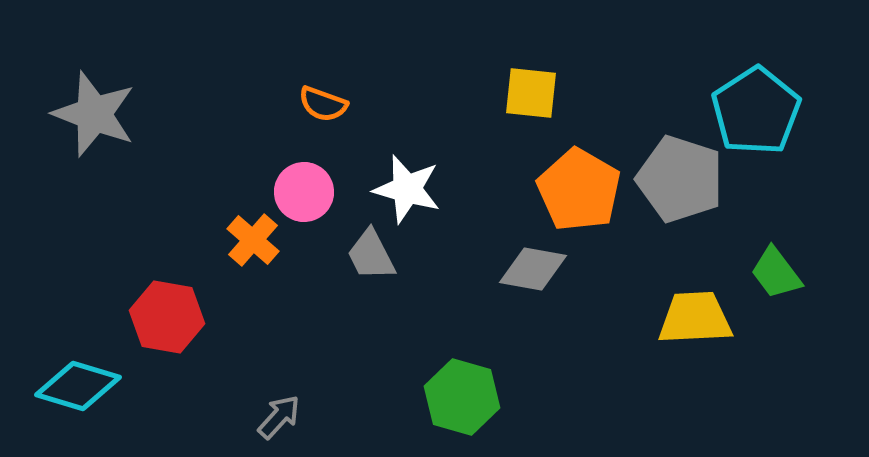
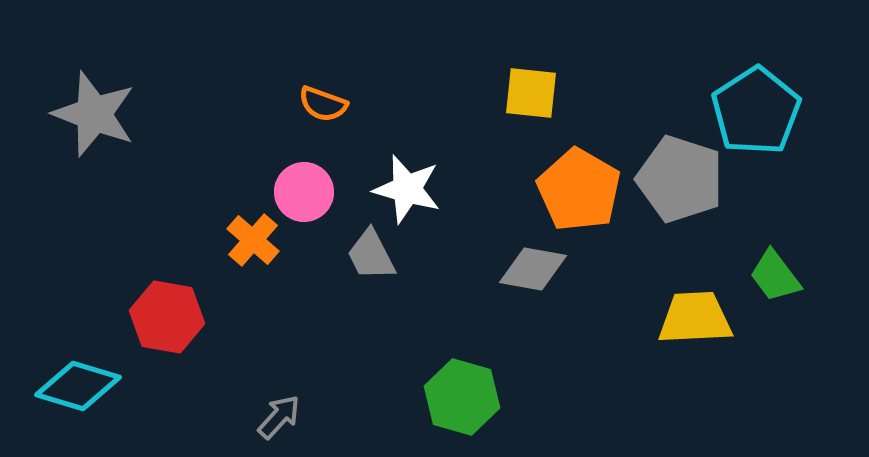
green trapezoid: moved 1 px left, 3 px down
